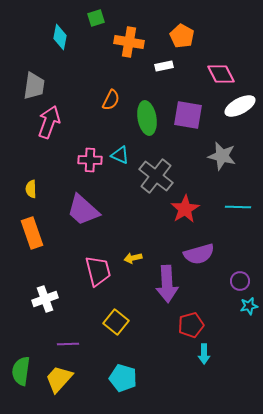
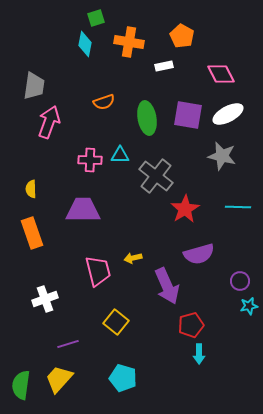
cyan diamond: moved 25 px right, 7 px down
orange semicircle: moved 7 px left, 2 px down; rotated 45 degrees clockwise
white ellipse: moved 12 px left, 8 px down
cyan triangle: rotated 24 degrees counterclockwise
purple trapezoid: rotated 138 degrees clockwise
purple arrow: moved 2 px down; rotated 21 degrees counterclockwise
purple line: rotated 15 degrees counterclockwise
cyan arrow: moved 5 px left
green semicircle: moved 14 px down
